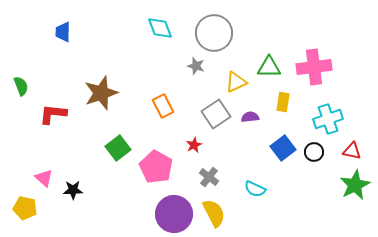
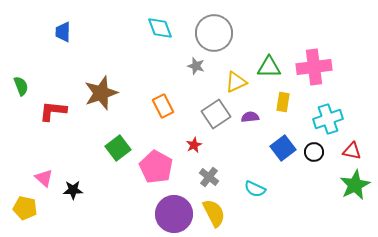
red L-shape: moved 3 px up
